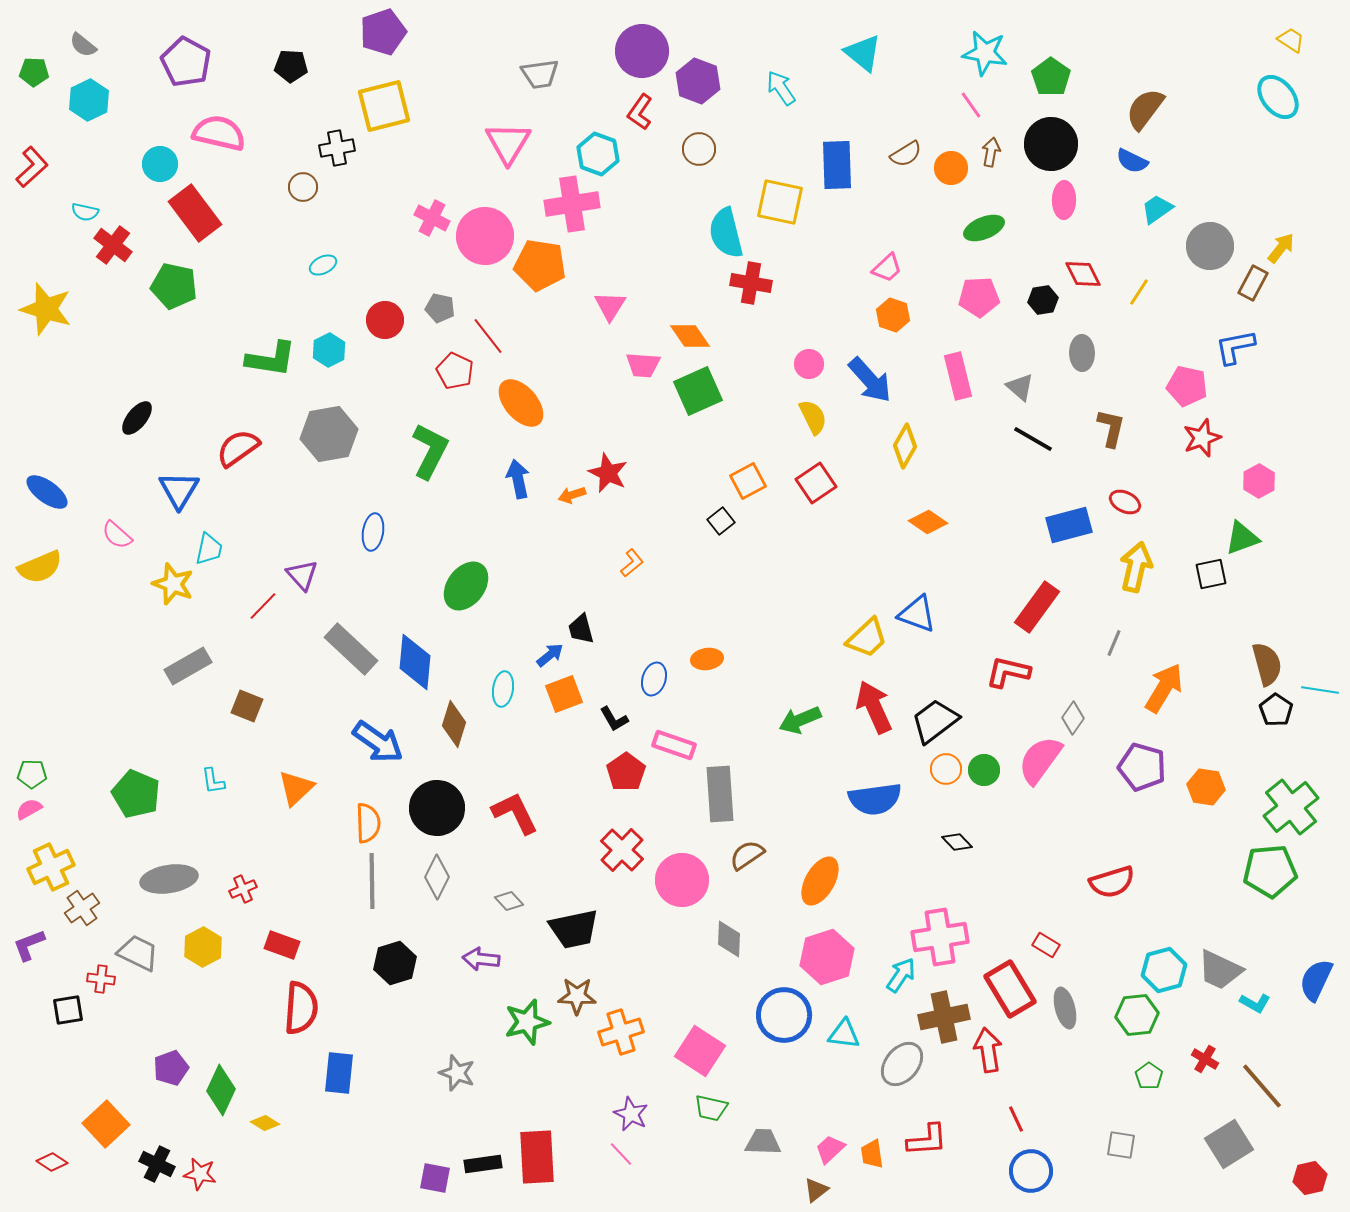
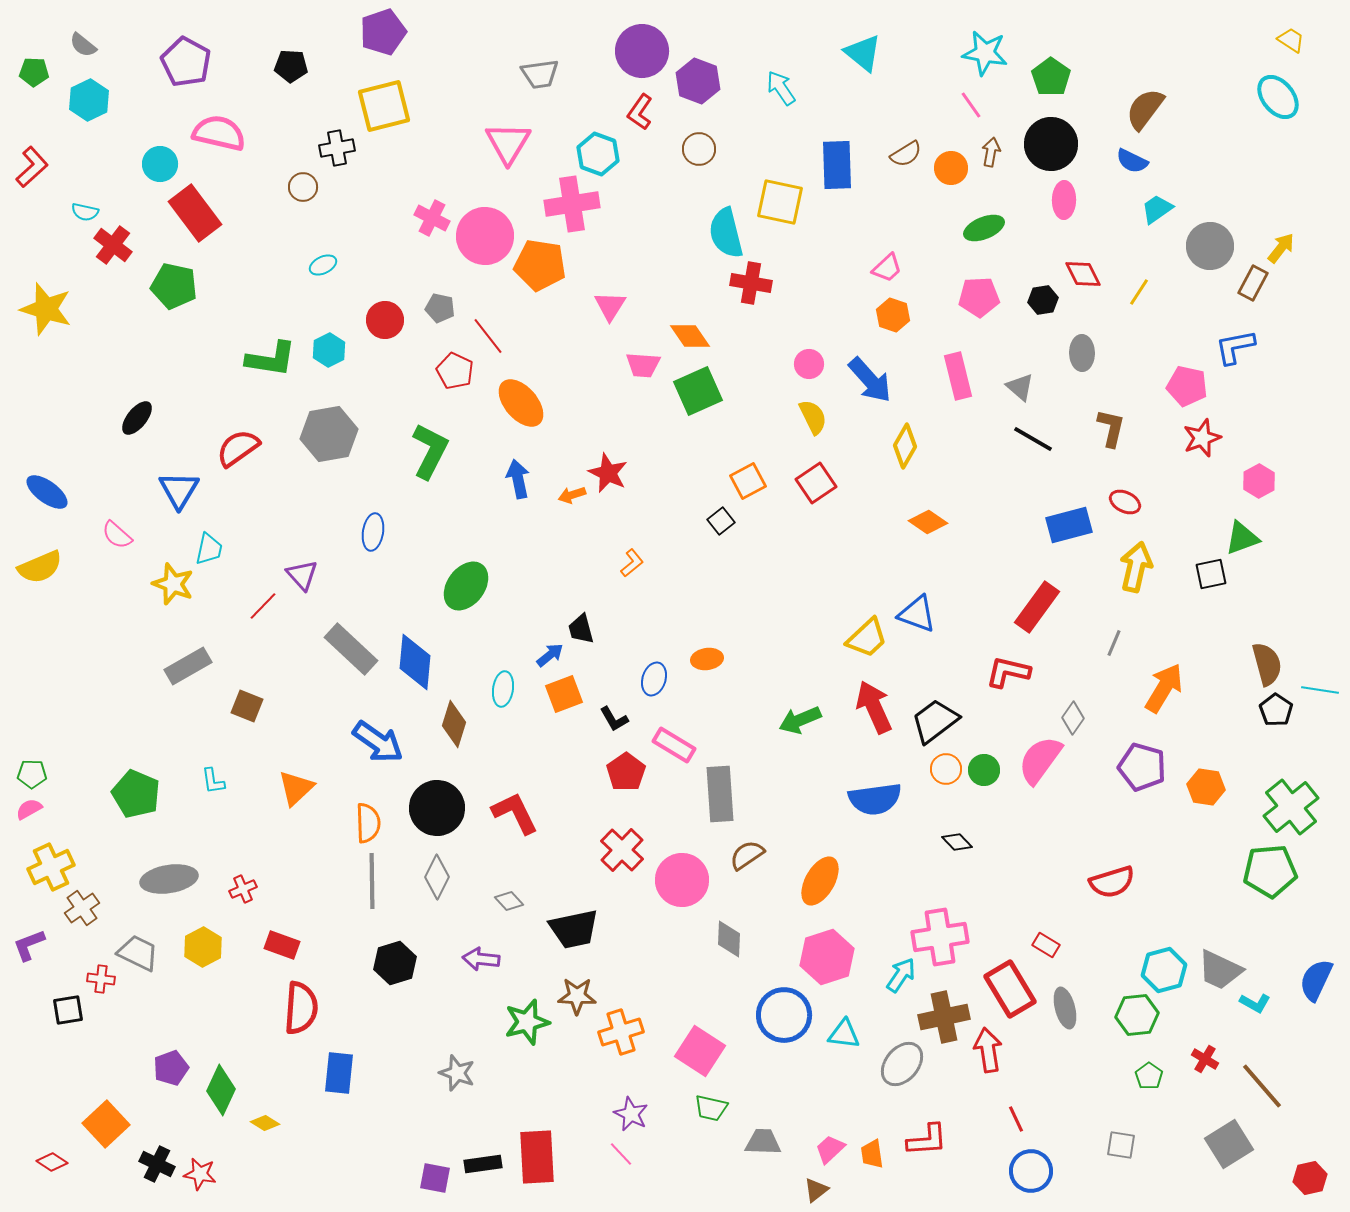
pink rectangle at (674, 745): rotated 12 degrees clockwise
